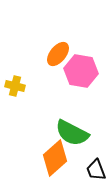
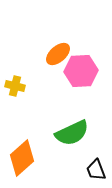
orange ellipse: rotated 10 degrees clockwise
pink hexagon: rotated 12 degrees counterclockwise
green semicircle: rotated 52 degrees counterclockwise
orange diamond: moved 33 px left
